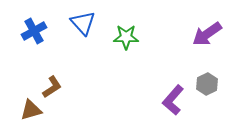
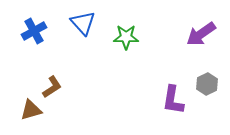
purple arrow: moved 6 px left
purple L-shape: rotated 32 degrees counterclockwise
